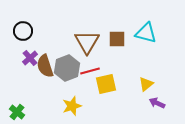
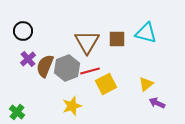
purple cross: moved 2 px left, 1 px down
brown semicircle: rotated 40 degrees clockwise
yellow square: rotated 15 degrees counterclockwise
